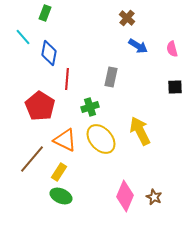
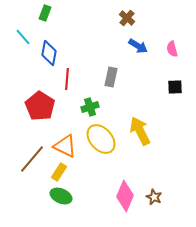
orange triangle: moved 6 px down
